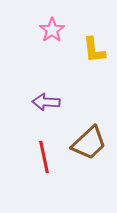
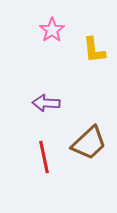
purple arrow: moved 1 px down
